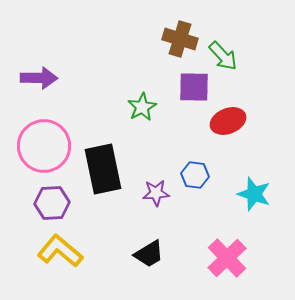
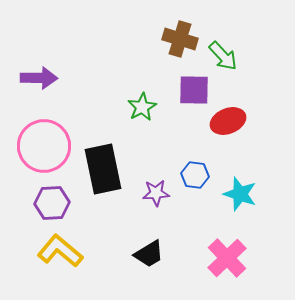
purple square: moved 3 px down
cyan star: moved 14 px left
